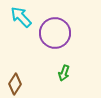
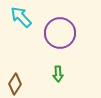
purple circle: moved 5 px right
green arrow: moved 6 px left, 1 px down; rotated 21 degrees counterclockwise
